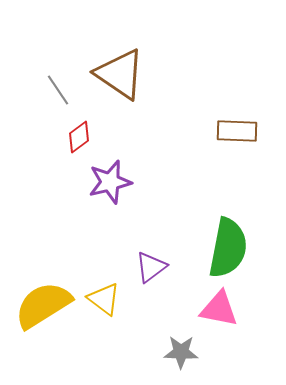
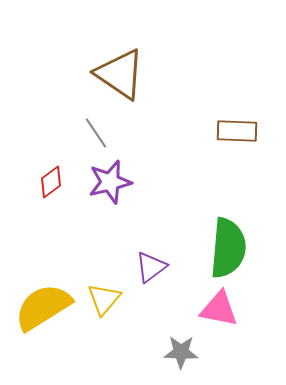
gray line: moved 38 px right, 43 px down
red diamond: moved 28 px left, 45 px down
green semicircle: rotated 6 degrees counterclockwise
yellow triangle: rotated 33 degrees clockwise
yellow semicircle: moved 2 px down
